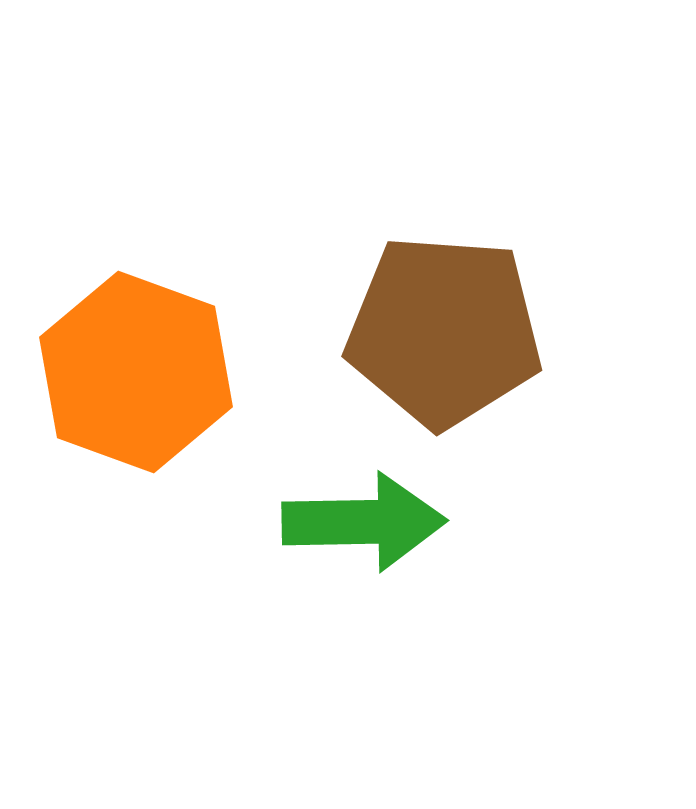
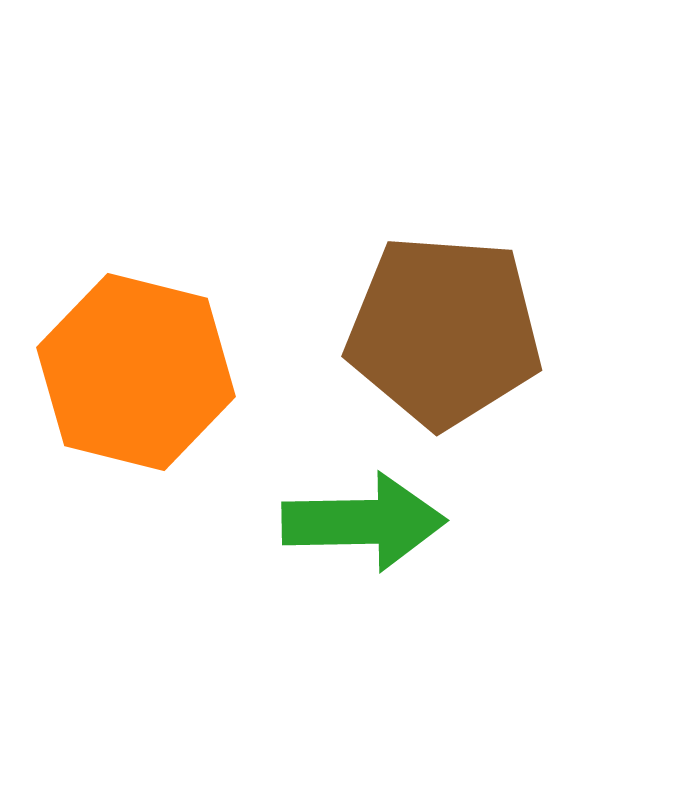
orange hexagon: rotated 6 degrees counterclockwise
